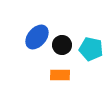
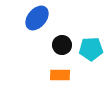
blue ellipse: moved 19 px up
cyan pentagon: rotated 15 degrees counterclockwise
